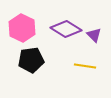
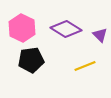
purple triangle: moved 6 px right
yellow line: rotated 30 degrees counterclockwise
